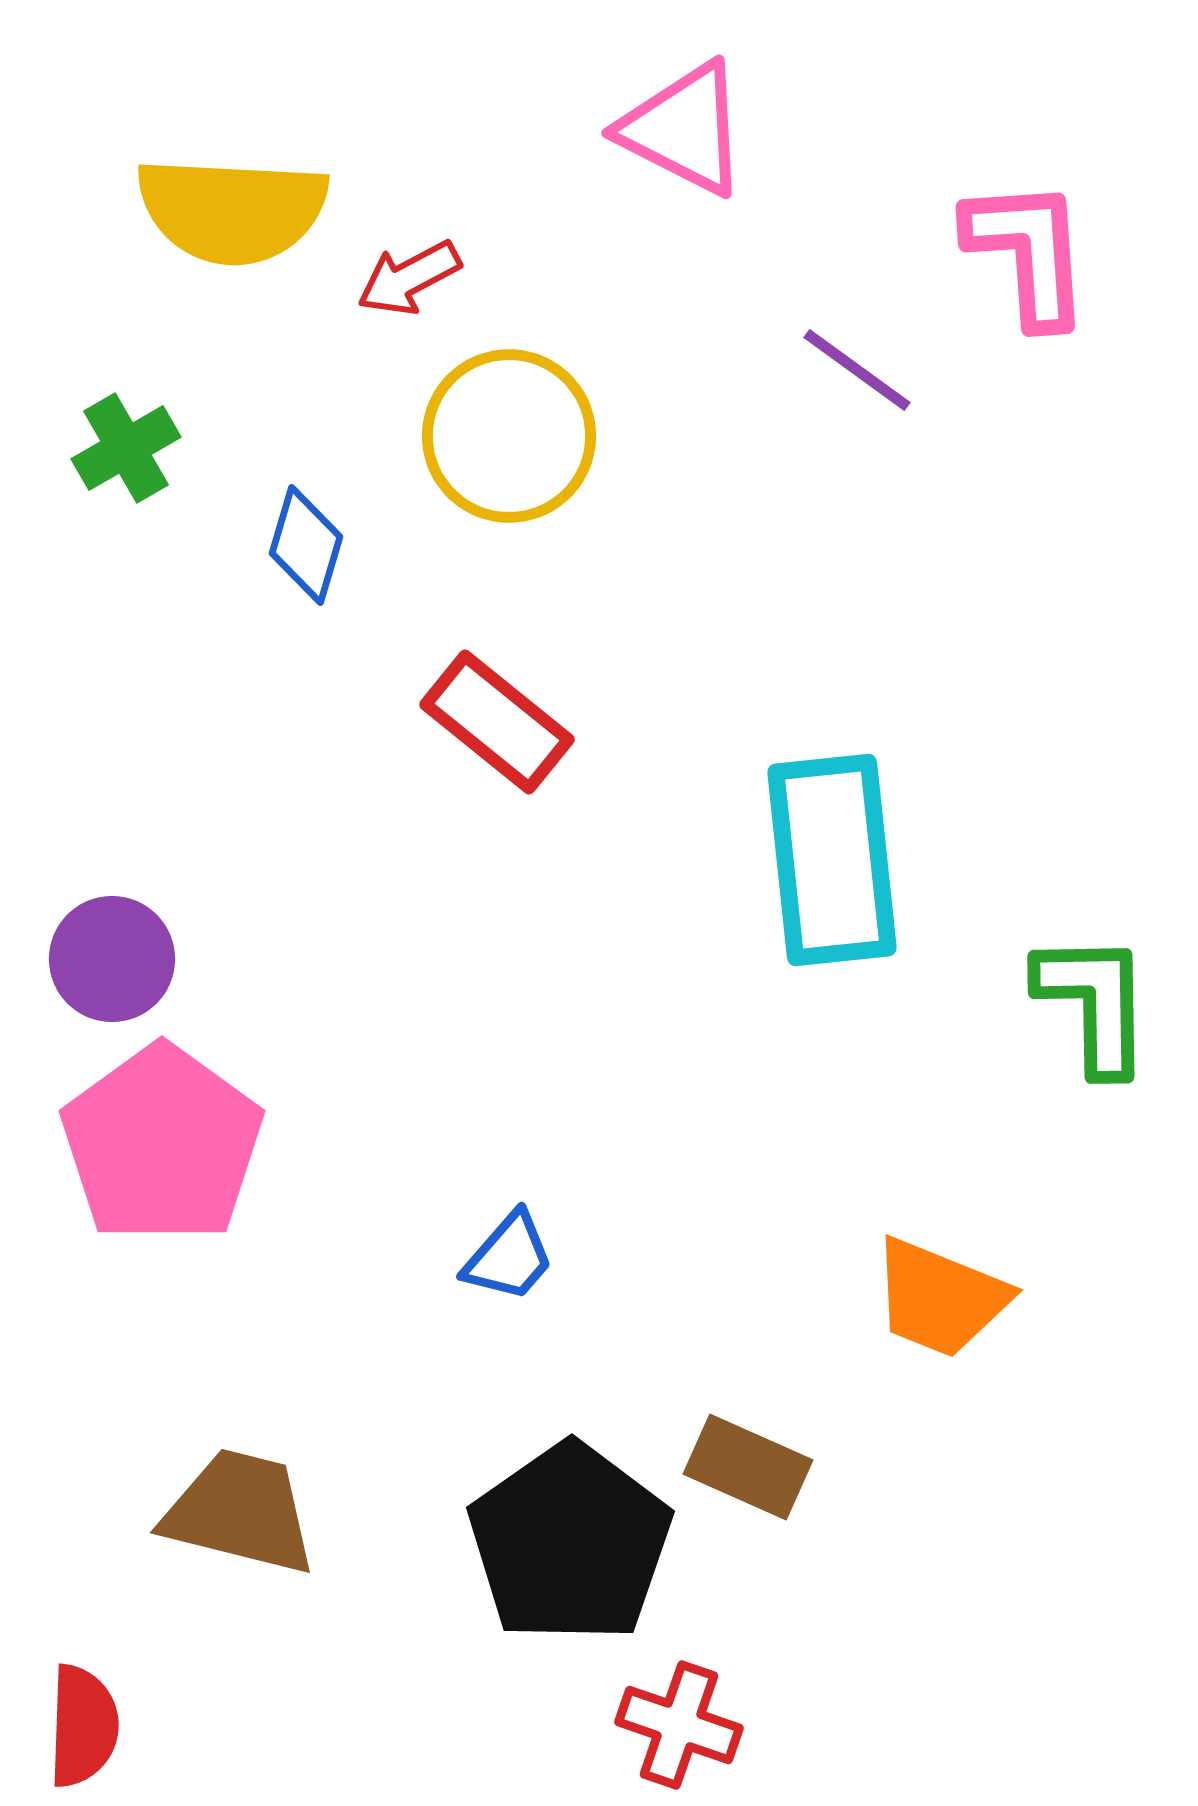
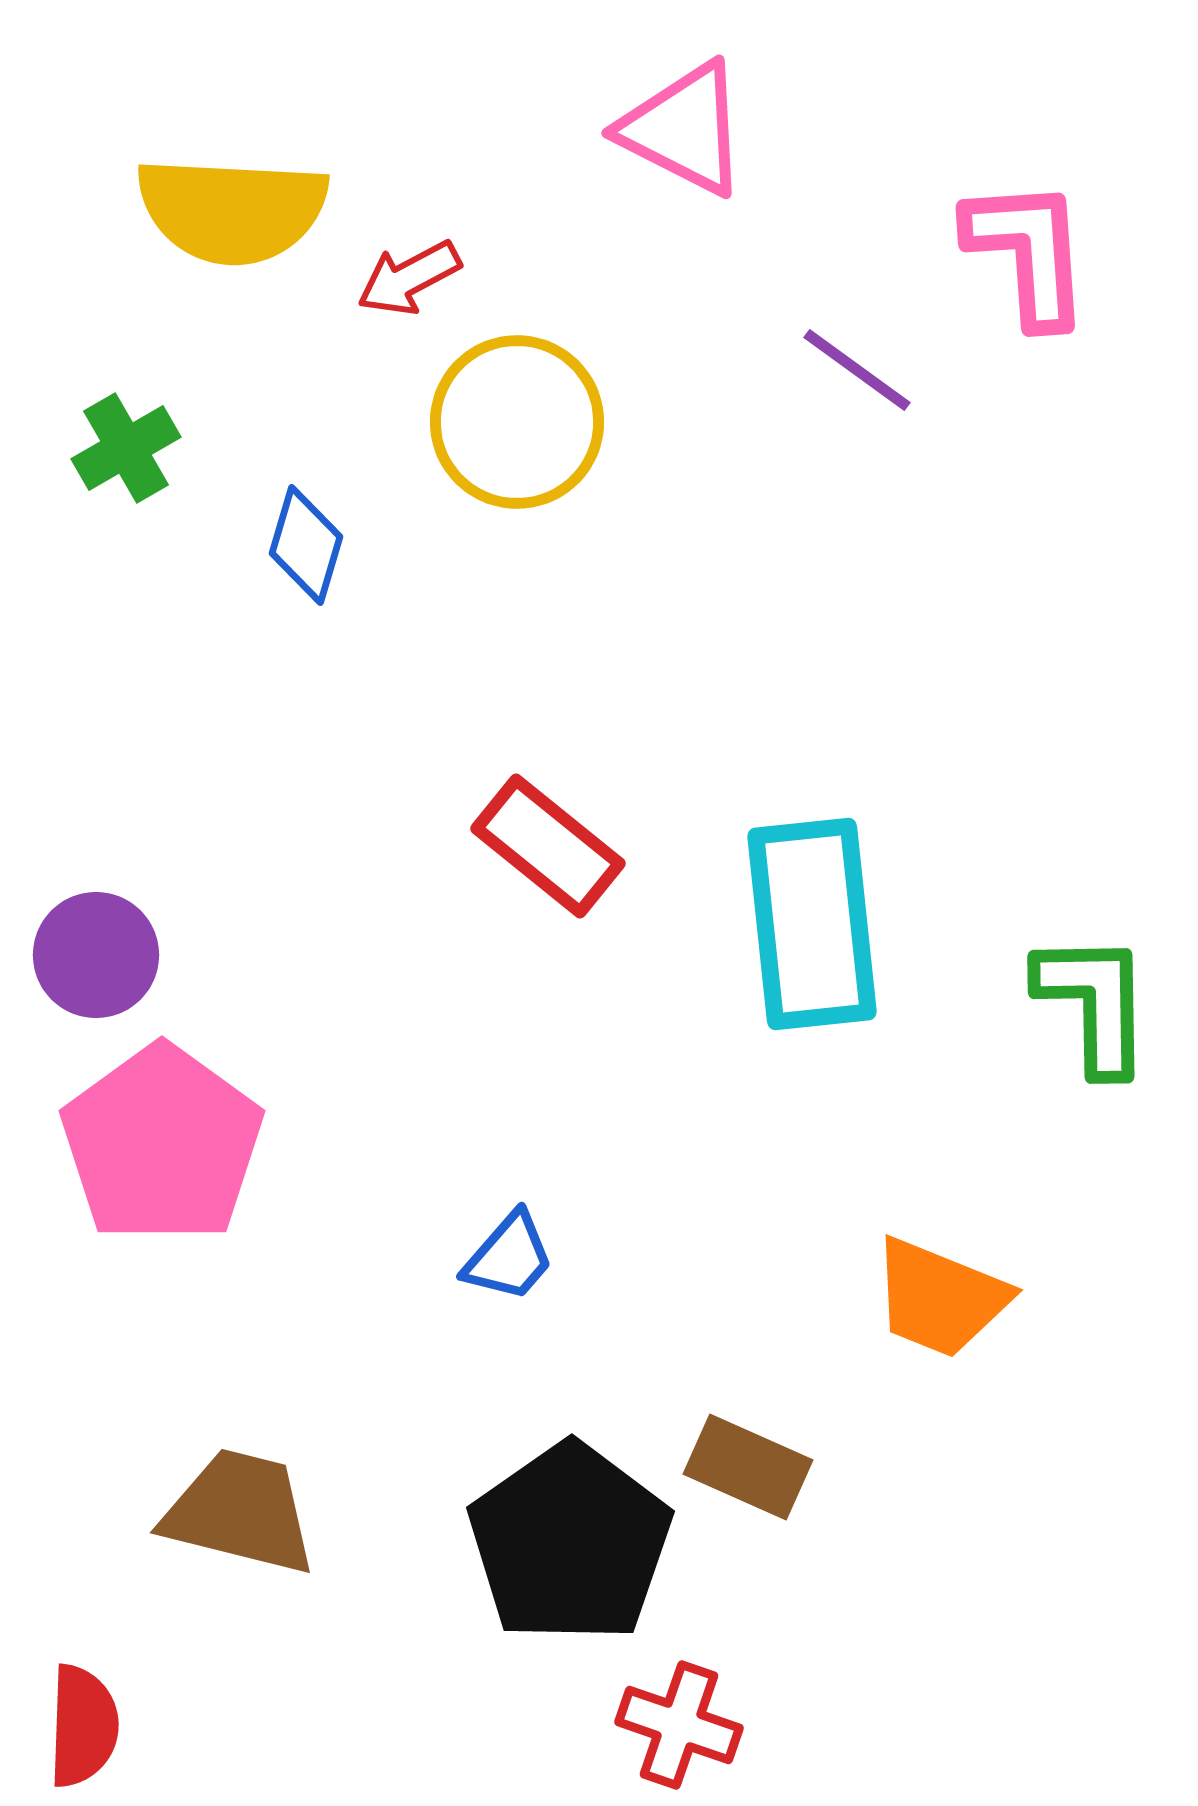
yellow circle: moved 8 px right, 14 px up
red rectangle: moved 51 px right, 124 px down
cyan rectangle: moved 20 px left, 64 px down
purple circle: moved 16 px left, 4 px up
